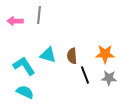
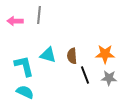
cyan L-shape: rotated 20 degrees clockwise
